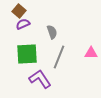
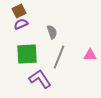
brown square: rotated 24 degrees clockwise
purple semicircle: moved 2 px left
pink triangle: moved 1 px left, 2 px down
